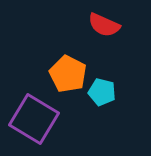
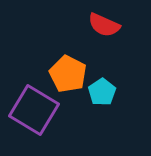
cyan pentagon: rotated 24 degrees clockwise
purple square: moved 9 px up
